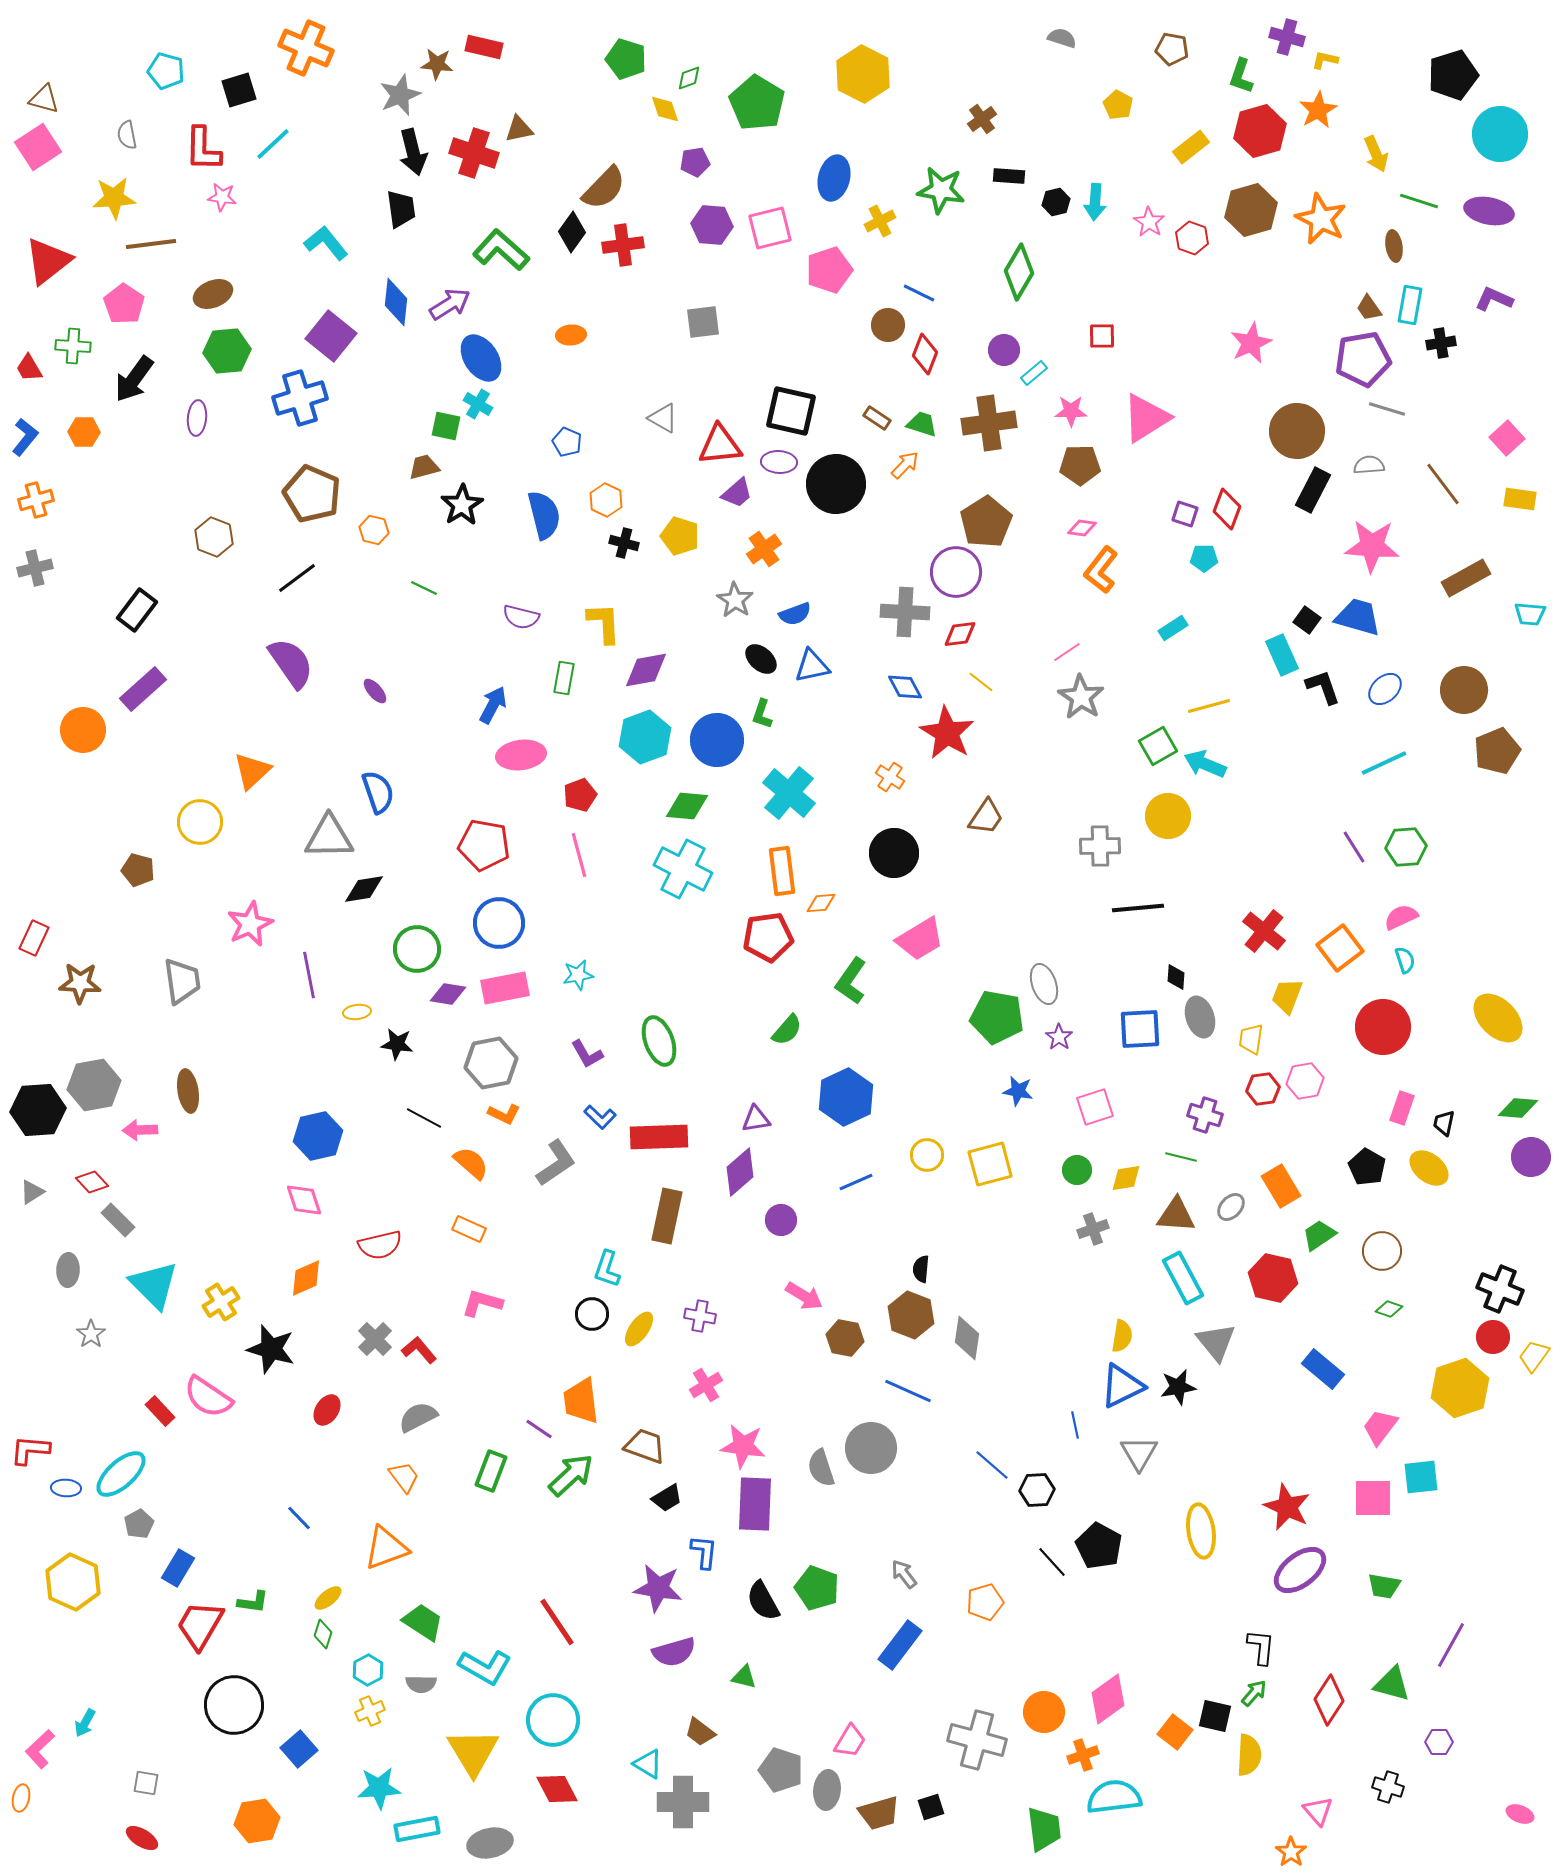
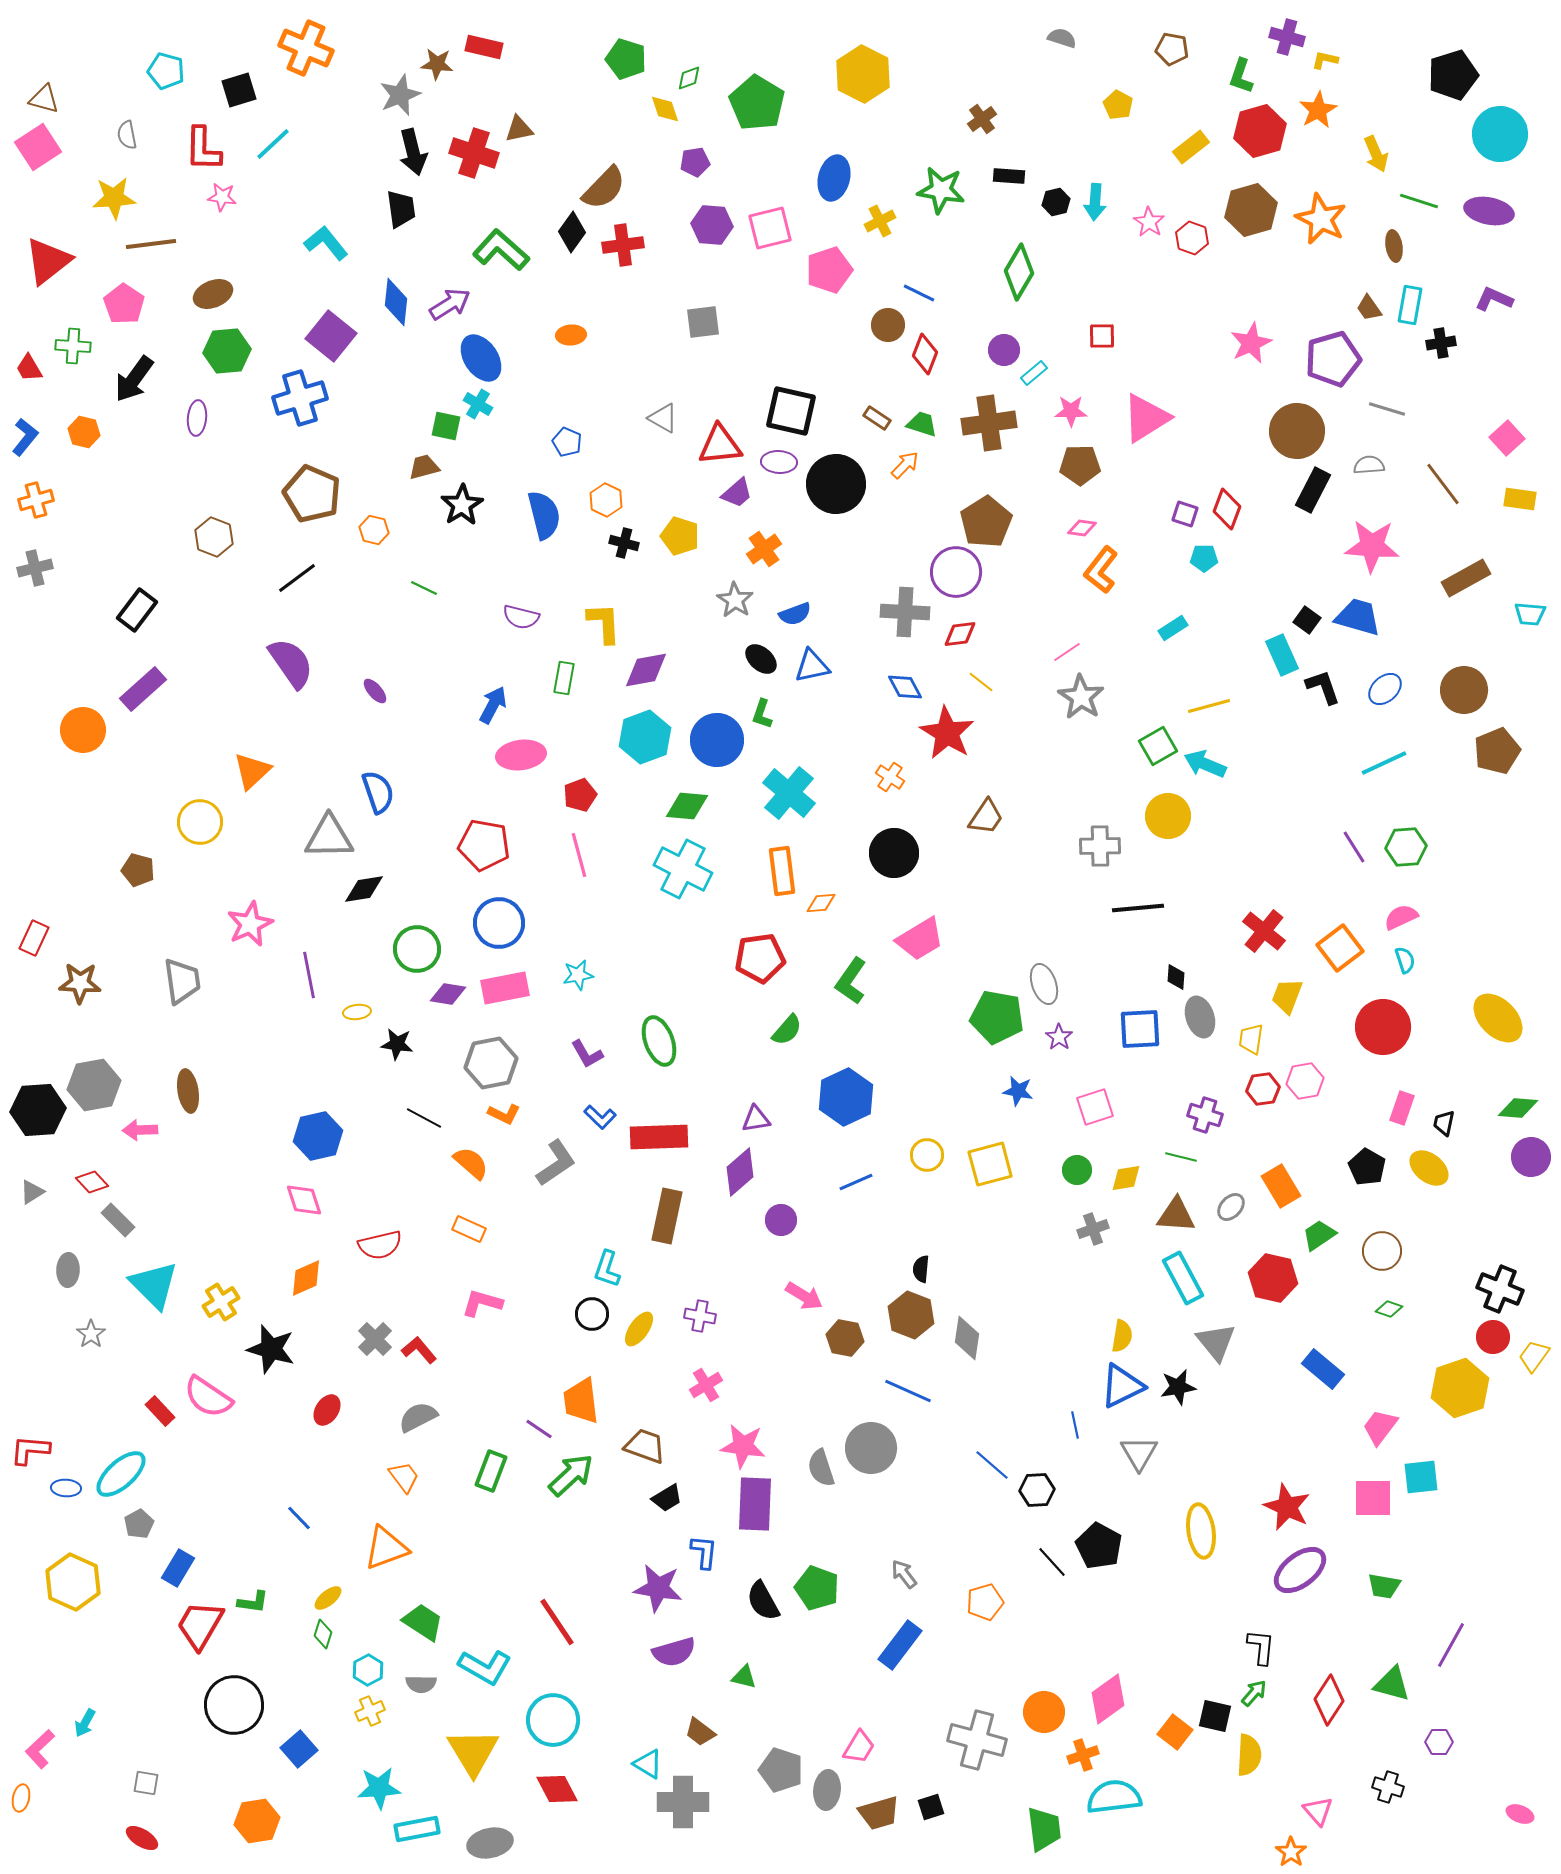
purple pentagon at (1363, 359): moved 30 px left; rotated 6 degrees counterclockwise
orange hexagon at (84, 432): rotated 12 degrees clockwise
red pentagon at (768, 937): moved 8 px left, 21 px down
pink trapezoid at (850, 1741): moved 9 px right, 6 px down
